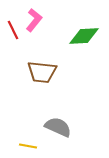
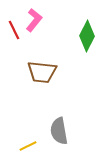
red line: moved 1 px right
green diamond: moved 3 px right; rotated 60 degrees counterclockwise
gray semicircle: moved 1 px right, 4 px down; rotated 124 degrees counterclockwise
yellow line: rotated 36 degrees counterclockwise
